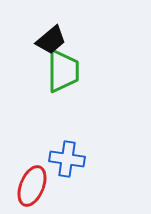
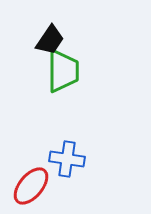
black trapezoid: moved 1 px left; rotated 16 degrees counterclockwise
red ellipse: moved 1 px left; rotated 18 degrees clockwise
